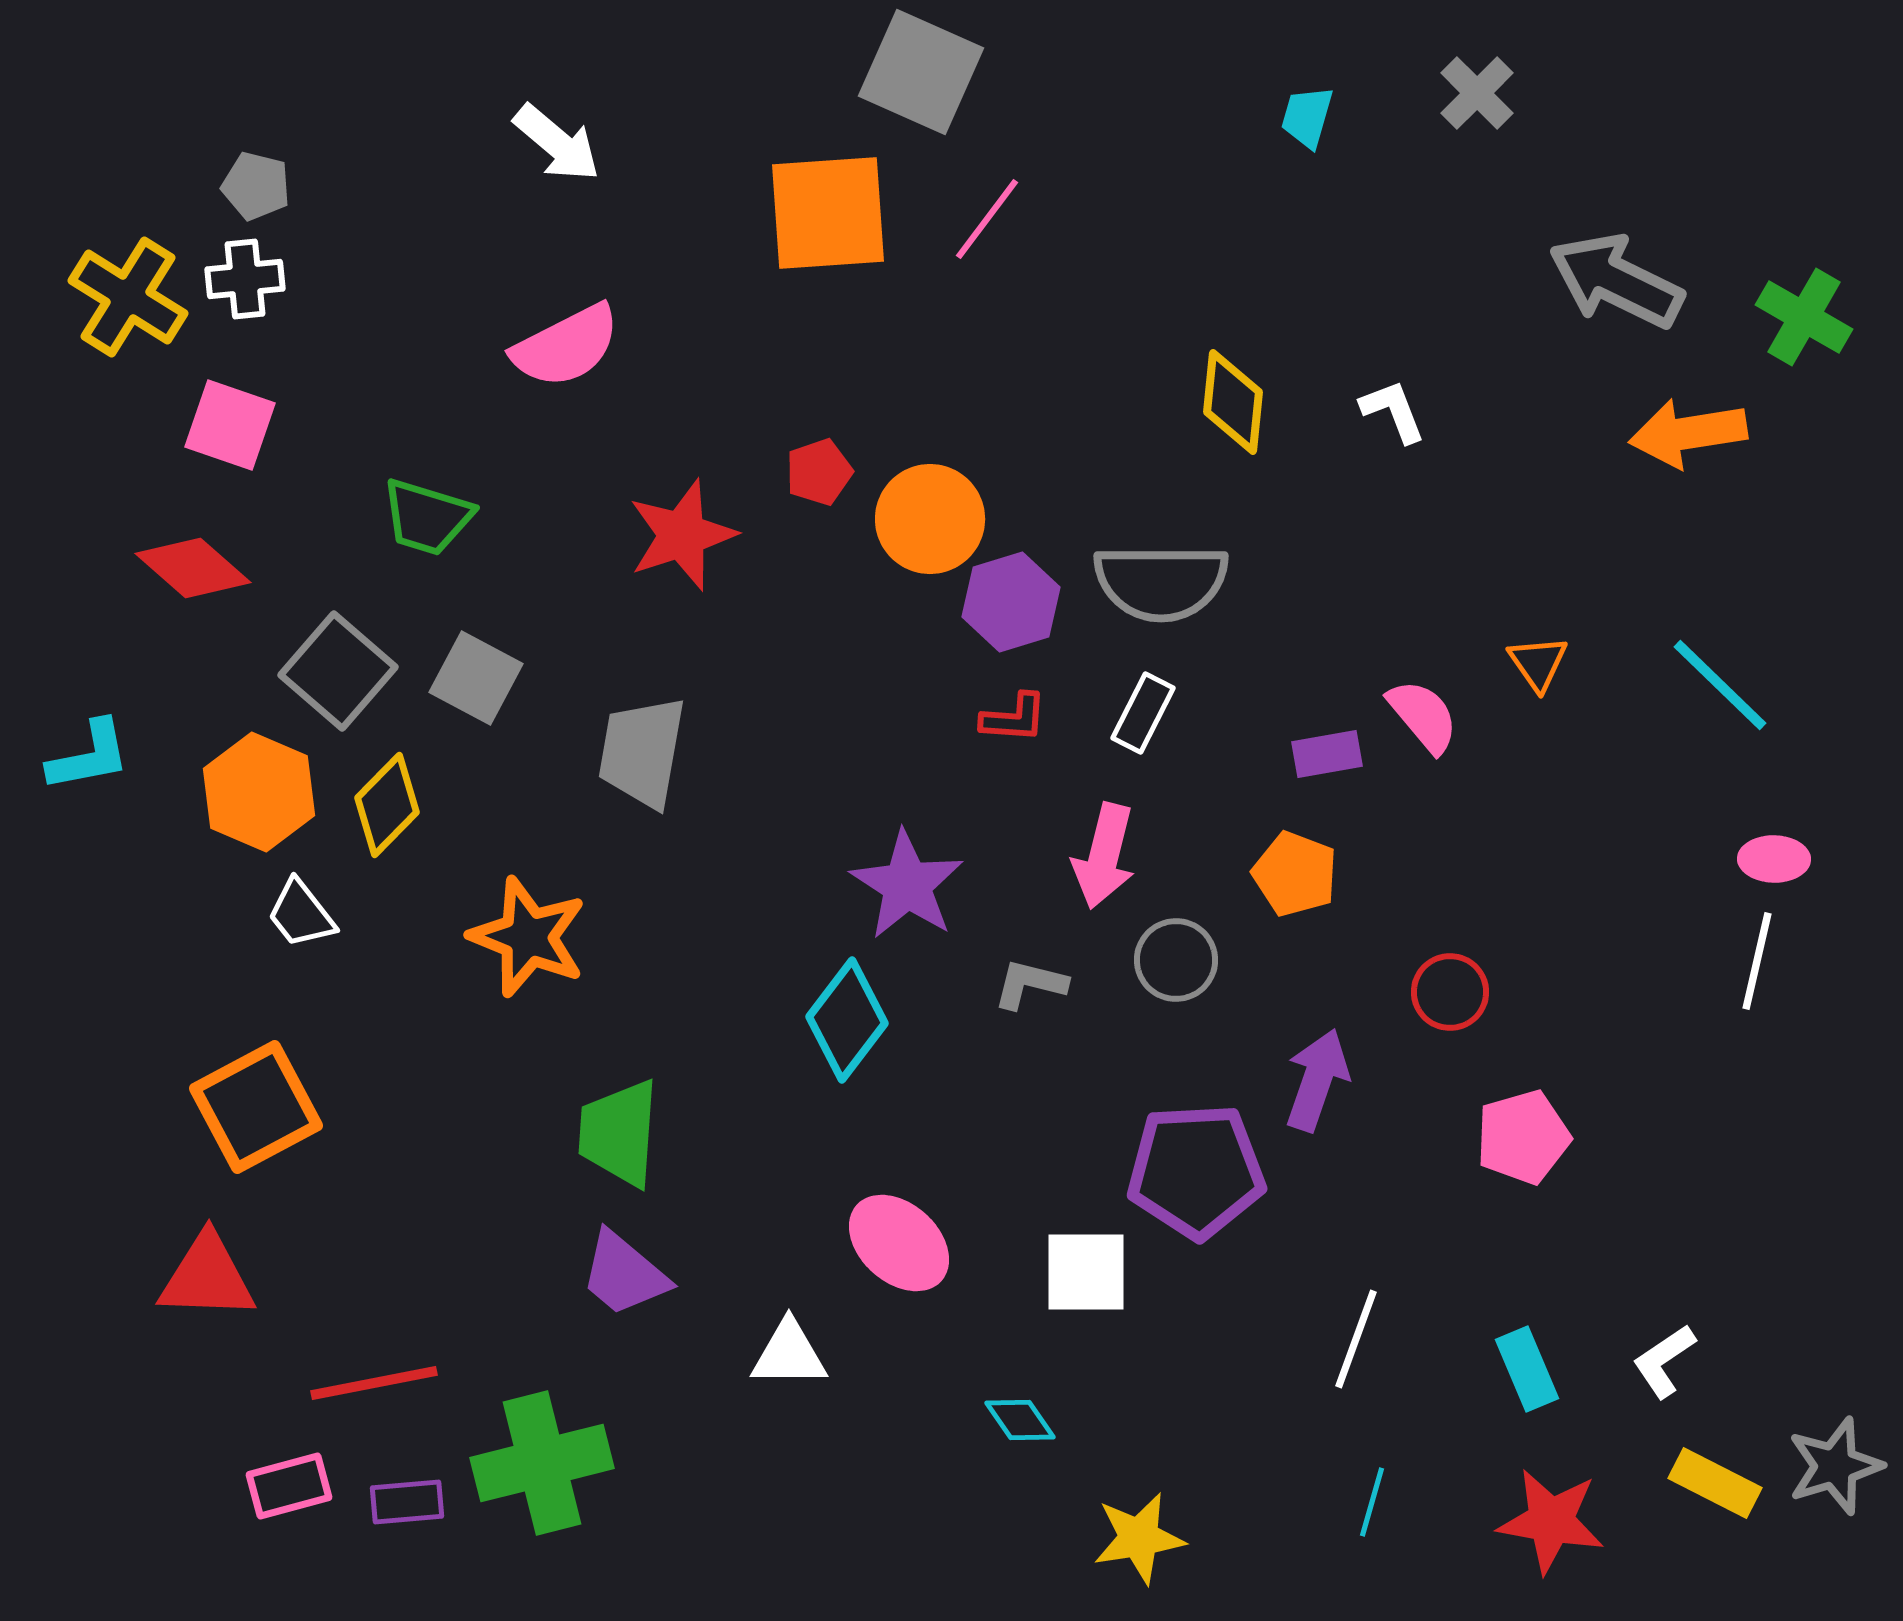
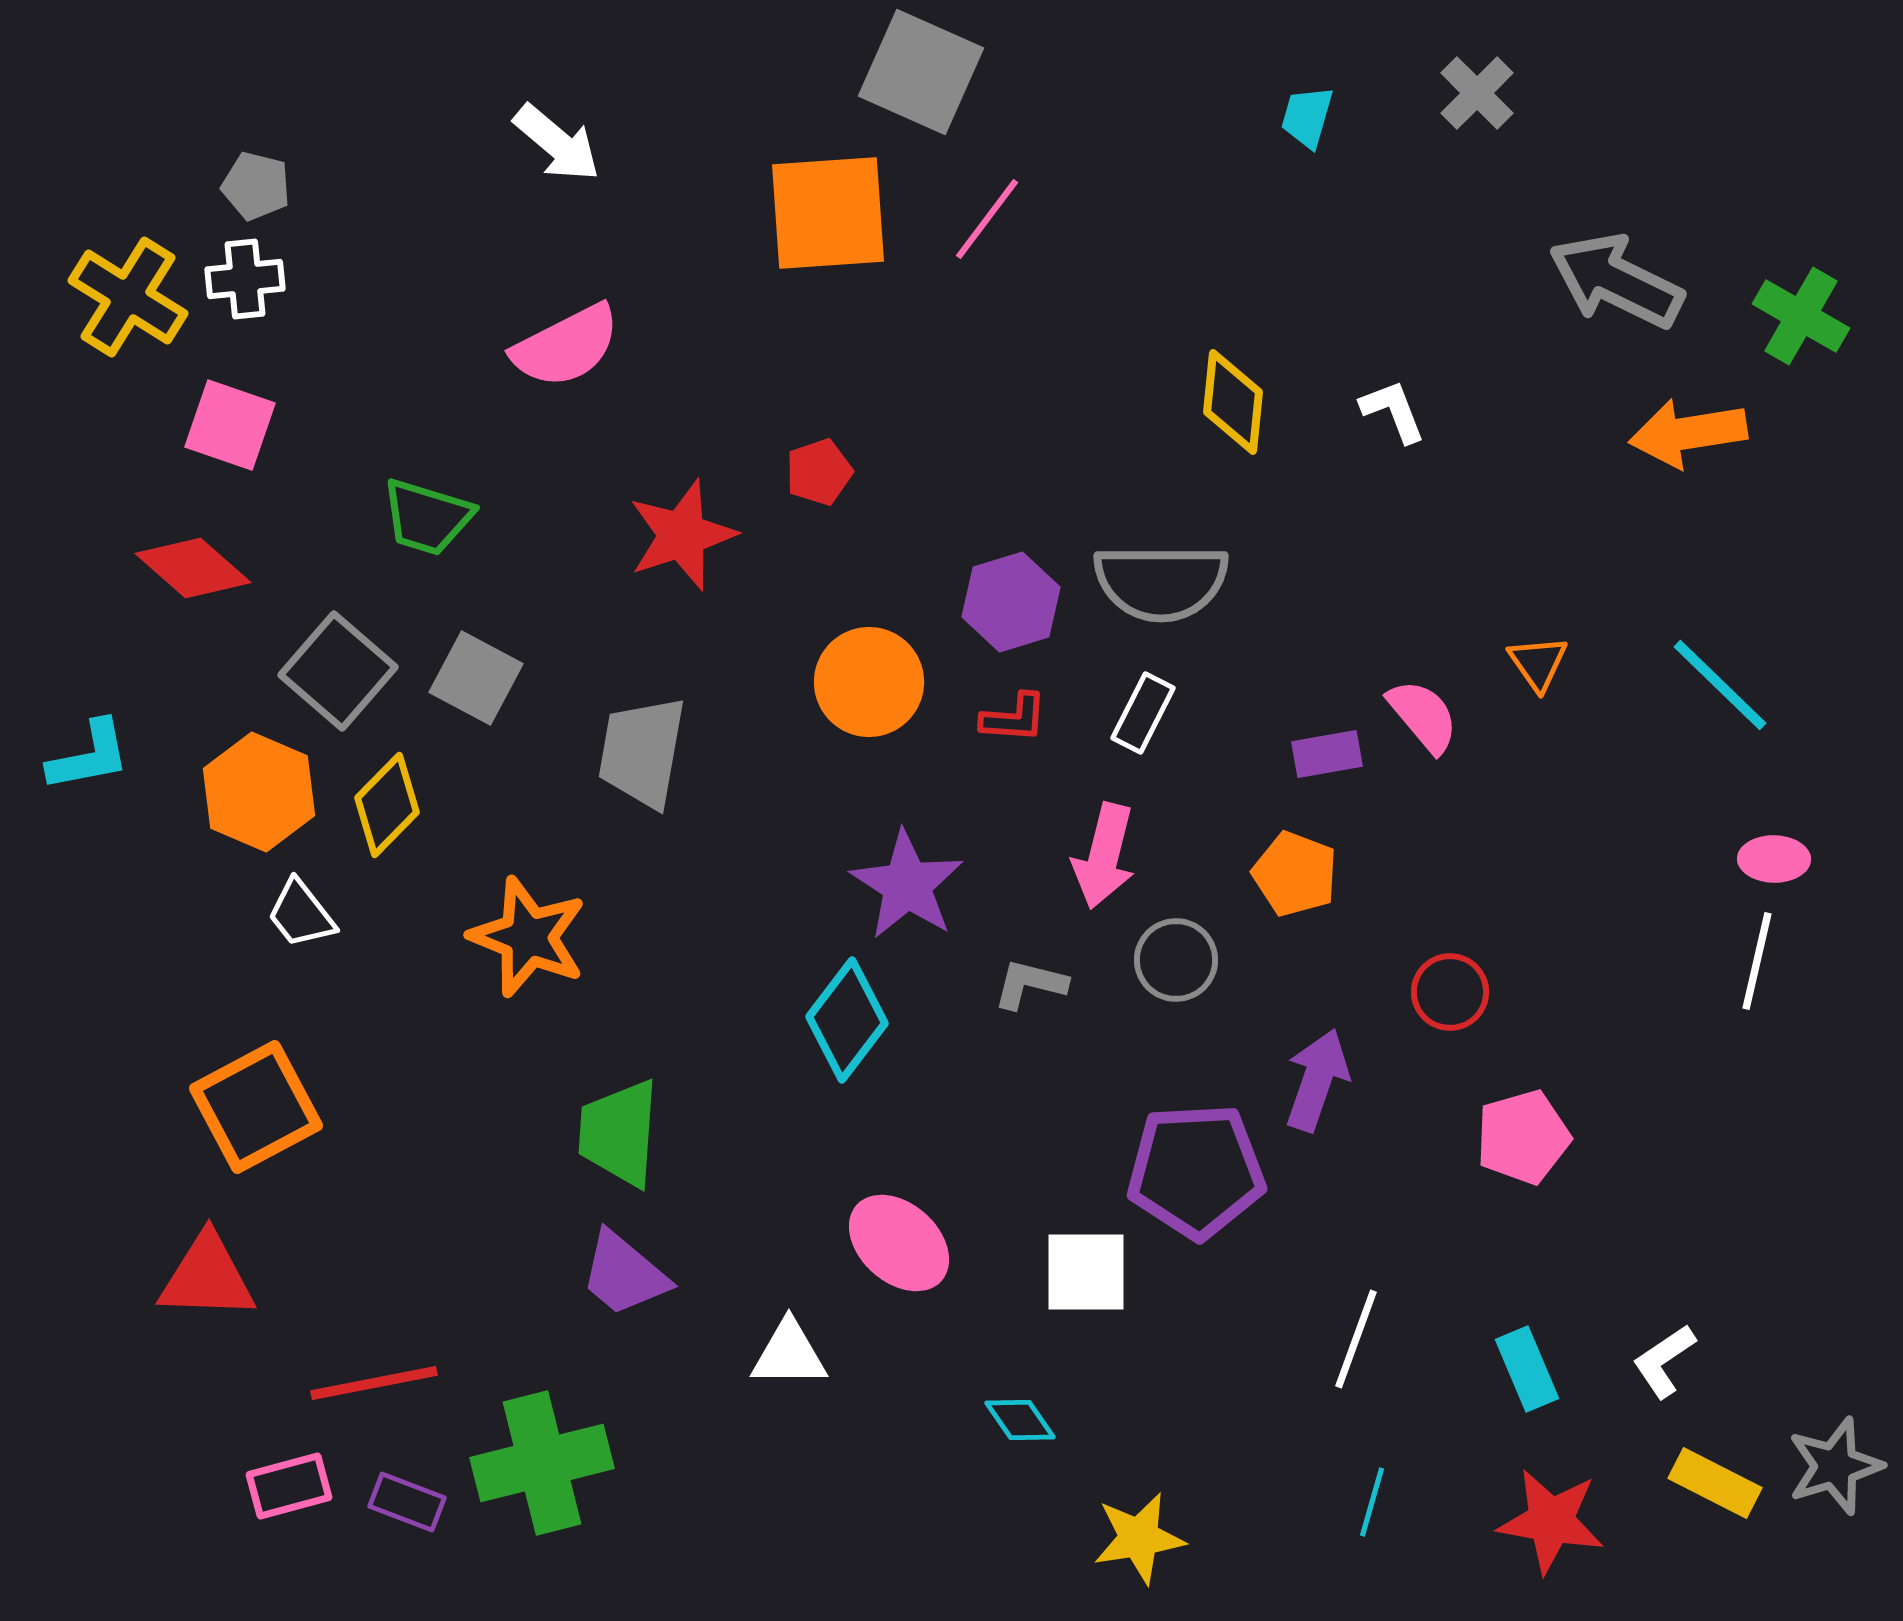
green cross at (1804, 317): moved 3 px left, 1 px up
orange circle at (930, 519): moved 61 px left, 163 px down
purple rectangle at (407, 1502): rotated 26 degrees clockwise
